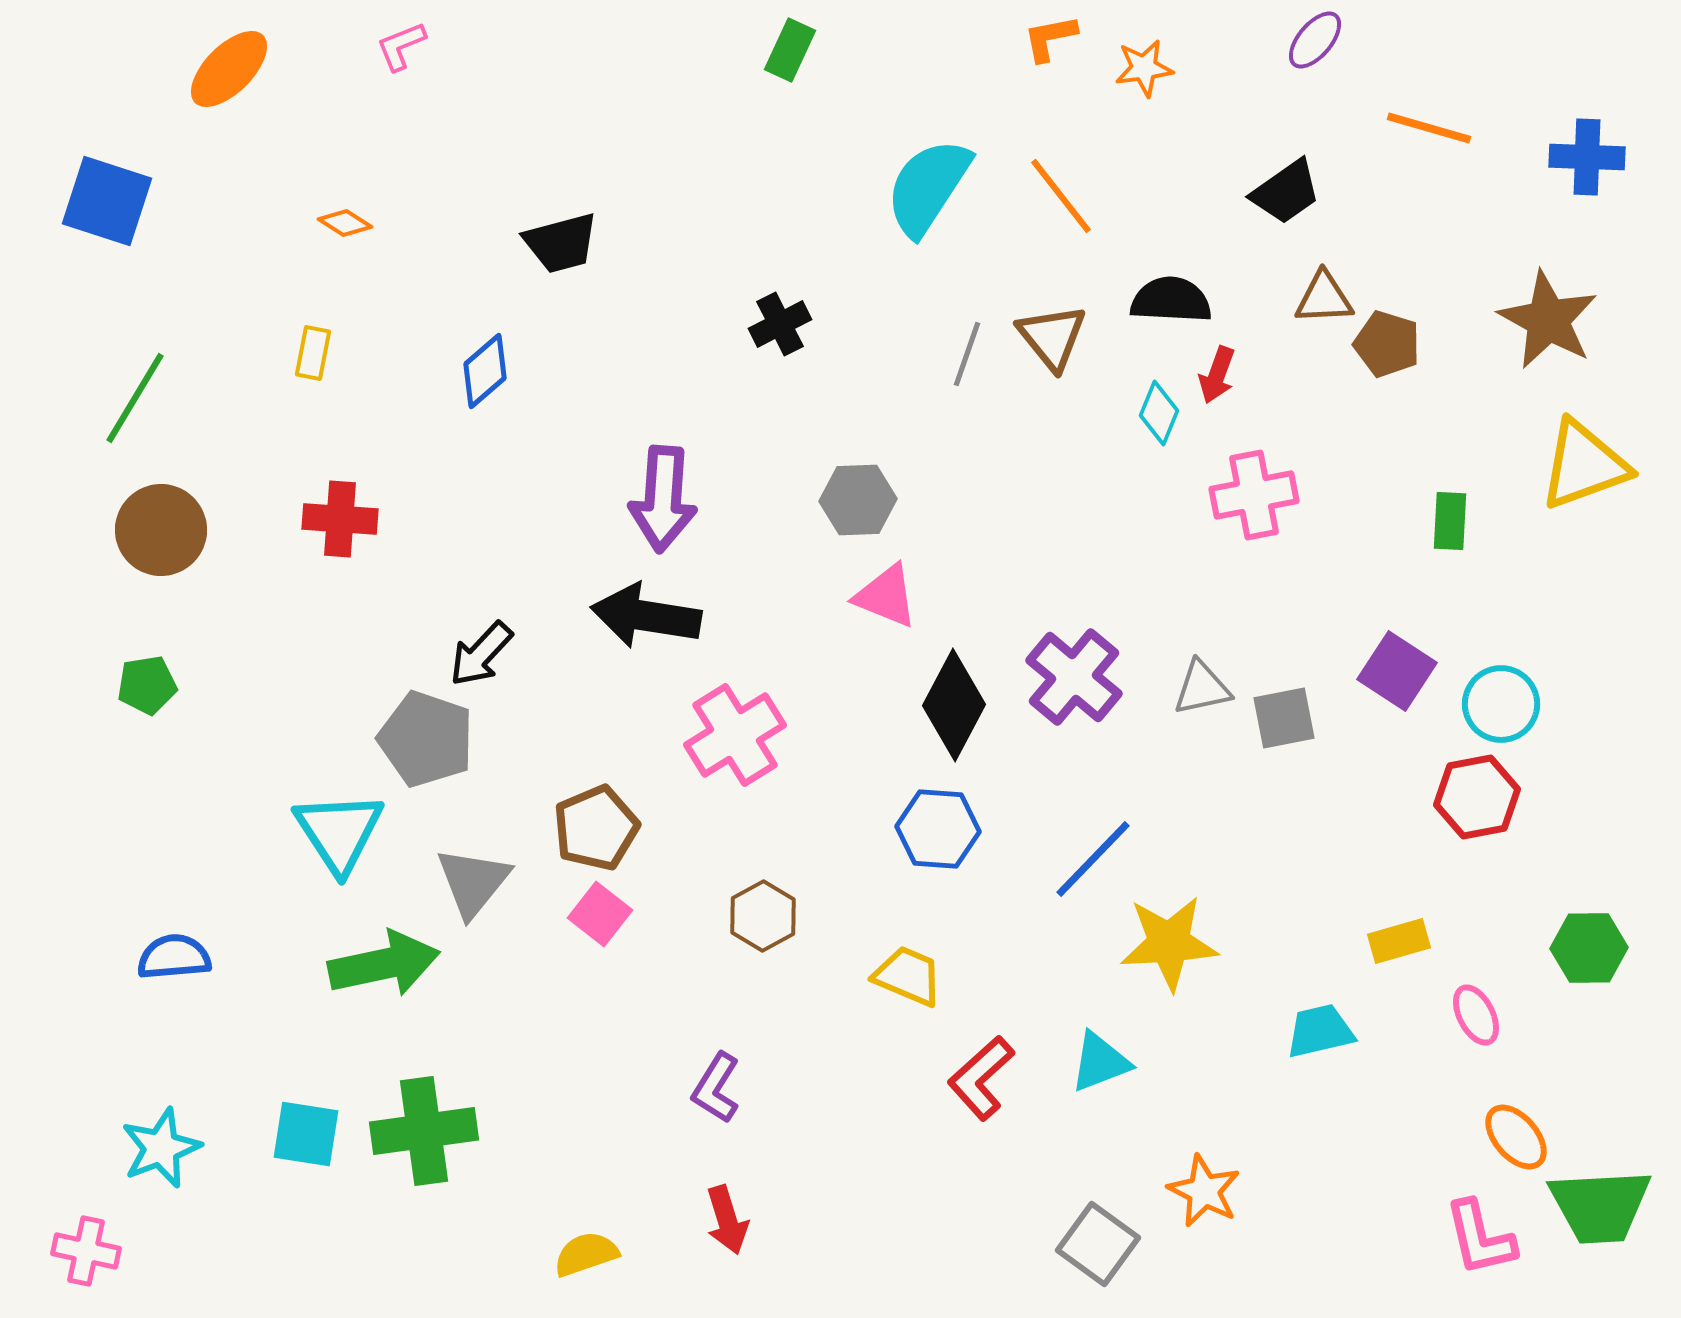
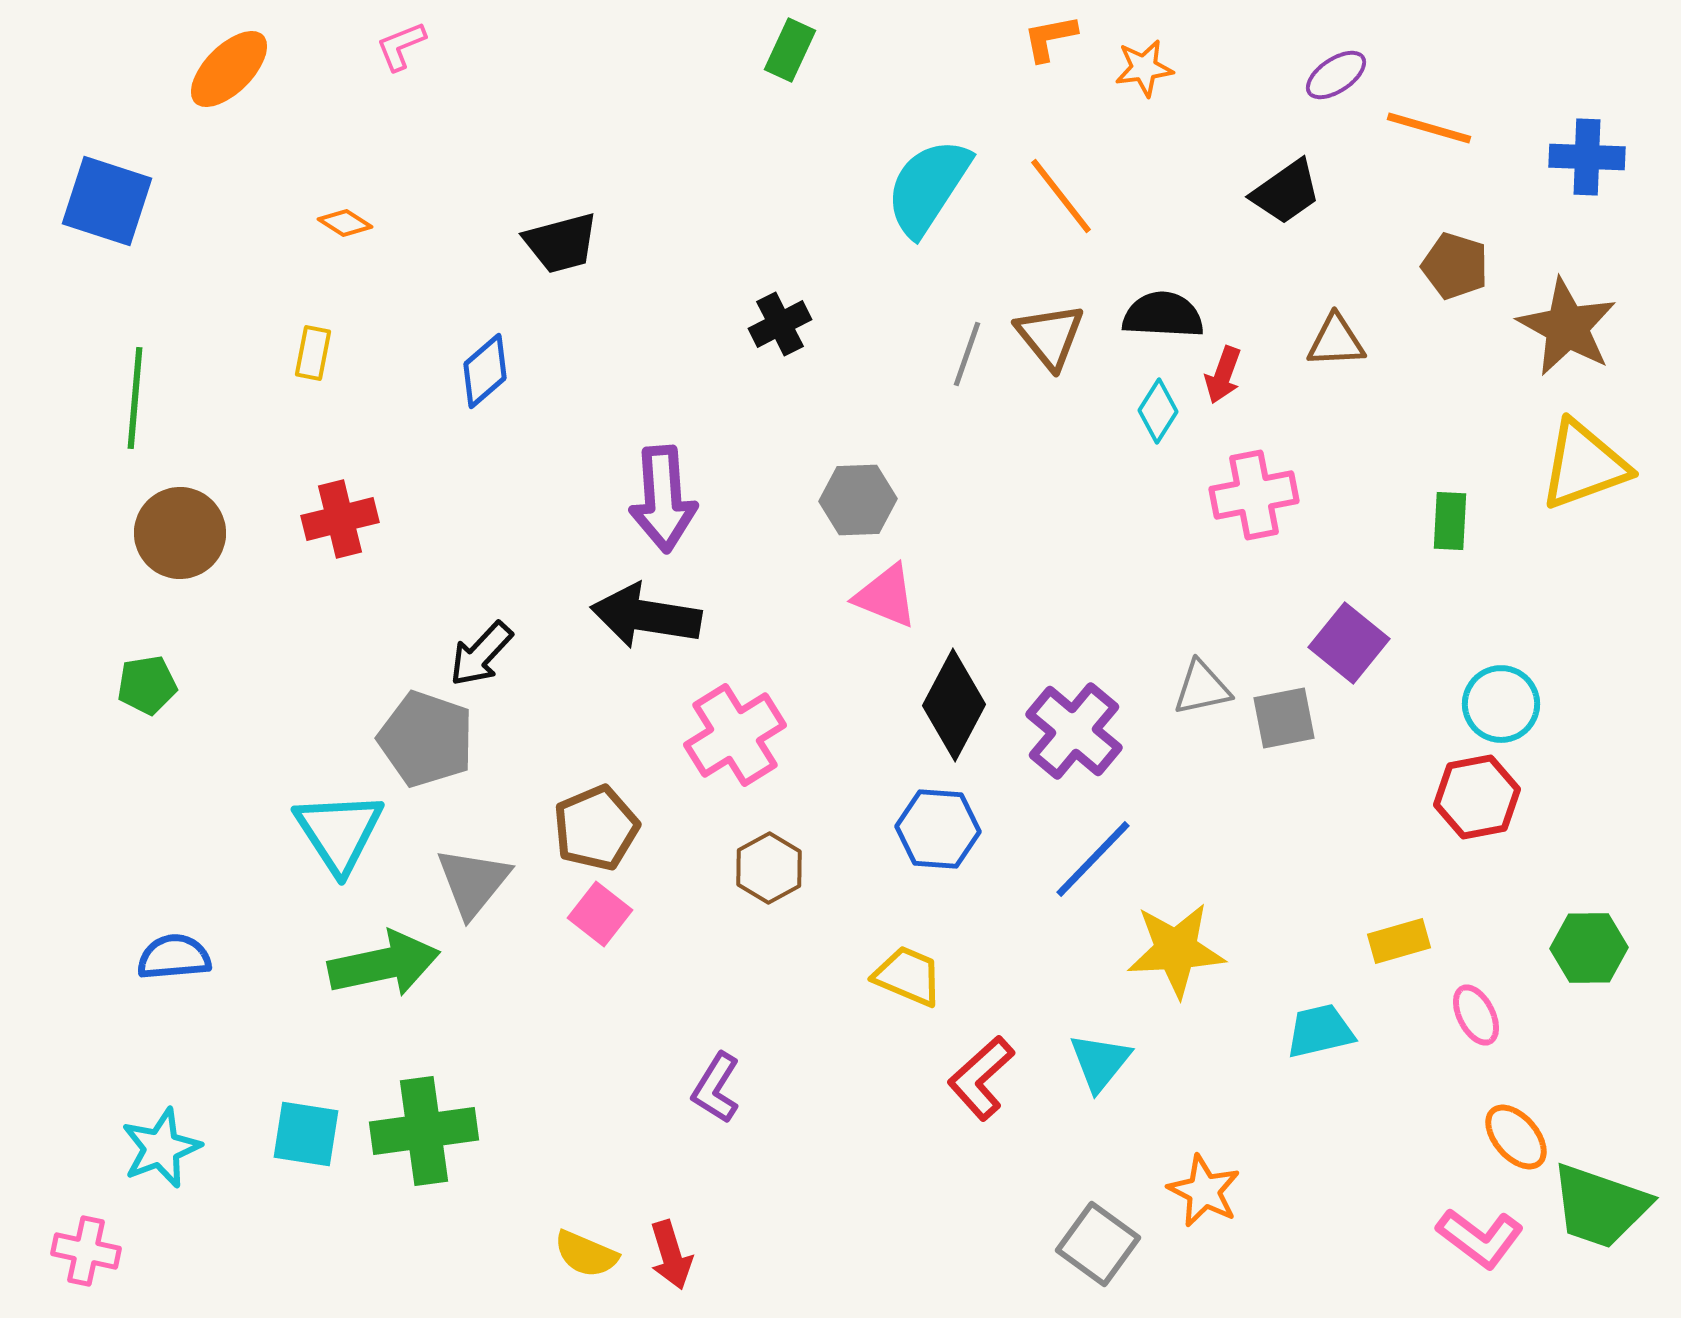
purple ellipse at (1315, 40): moved 21 px right, 35 px down; rotated 16 degrees clockwise
brown triangle at (1324, 298): moved 12 px right, 43 px down
black semicircle at (1171, 300): moved 8 px left, 15 px down
brown star at (1548, 320): moved 19 px right, 7 px down
brown triangle at (1052, 337): moved 2 px left, 1 px up
brown pentagon at (1387, 344): moved 68 px right, 78 px up
red arrow at (1217, 375): moved 6 px right
green line at (135, 398): rotated 26 degrees counterclockwise
cyan diamond at (1159, 413): moved 1 px left, 2 px up; rotated 10 degrees clockwise
purple arrow at (663, 499): rotated 8 degrees counterclockwise
red cross at (340, 519): rotated 18 degrees counterclockwise
brown circle at (161, 530): moved 19 px right, 3 px down
purple square at (1397, 671): moved 48 px left, 28 px up; rotated 6 degrees clockwise
purple cross at (1074, 677): moved 54 px down
brown hexagon at (763, 916): moved 6 px right, 48 px up
yellow star at (1169, 943): moved 7 px right, 7 px down
cyan triangle at (1100, 1062): rotated 30 degrees counterclockwise
green trapezoid at (1600, 1206): rotated 22 degrees clockwise
red arrow at (727, 1220): moved 56 px left, 35 px down
pink L-shape at (1480, 1238): rotated 40 degrees counterclockwise
yellow semicircle at (586, 1254): rotated 138 degrees counterclockwise
